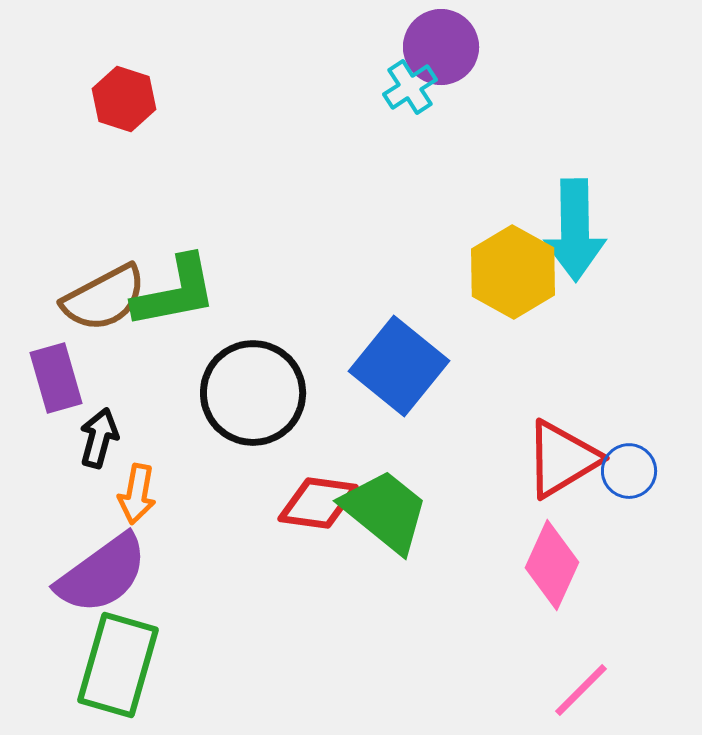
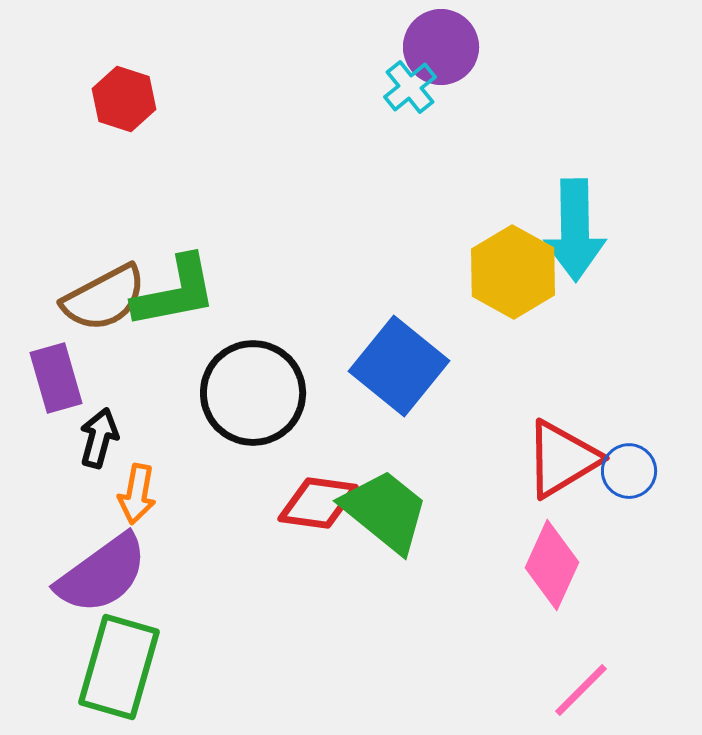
cyan cross: rotated 6 degrees counterclockwise
green rectangle: moved 1 px right, 2 px down
